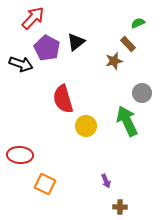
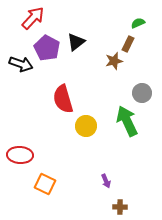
brown rectangle: rotated 70 degrees clockwise
